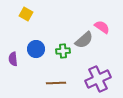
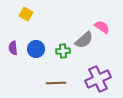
purple semicircle: moved 11 px up
